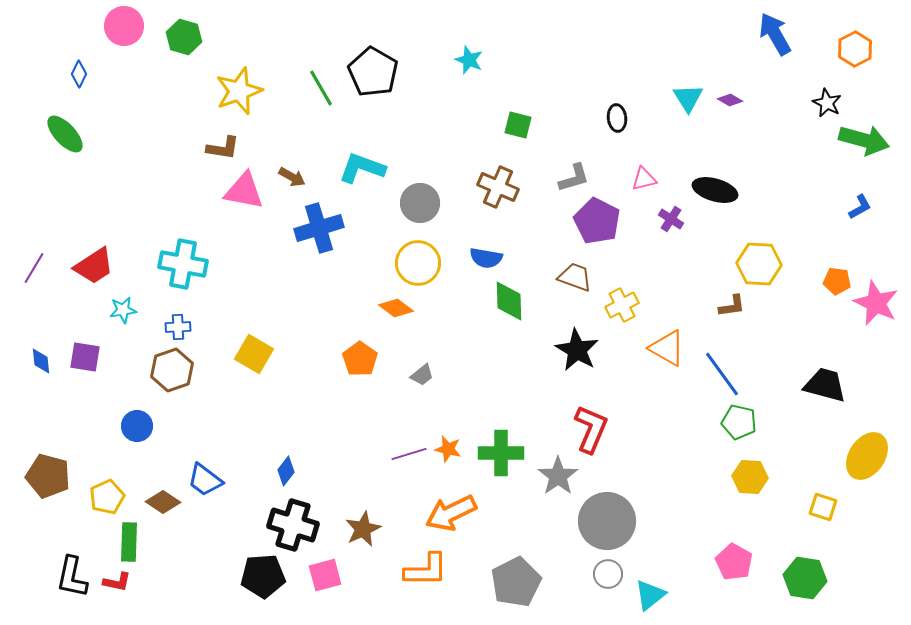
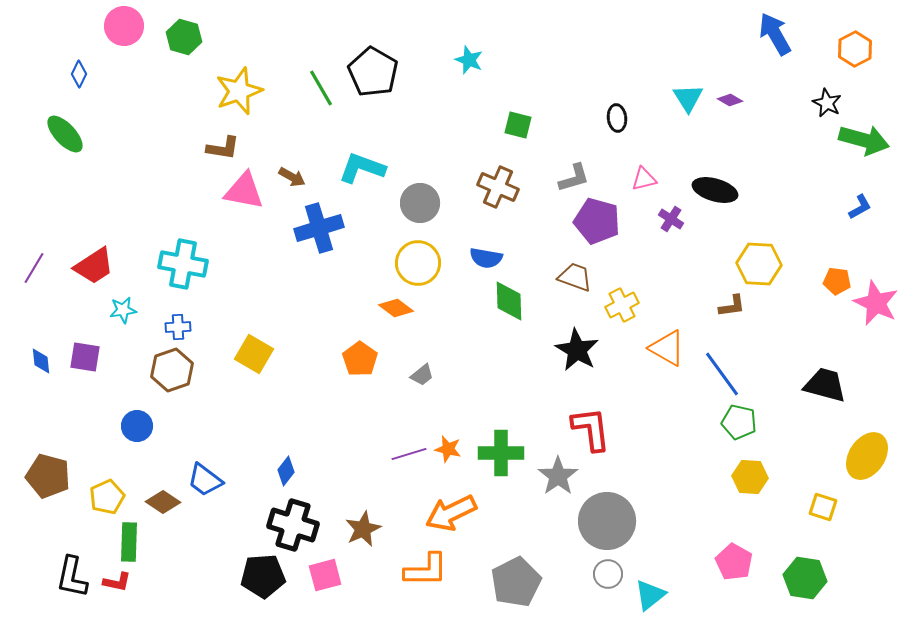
purple pentagon at (597, 221): rotated 12 degrees counterclockwise
red L-shape at (591, 429): rotated 30 degrees counterclockwise
